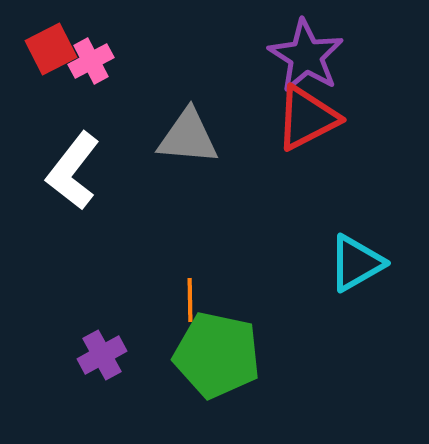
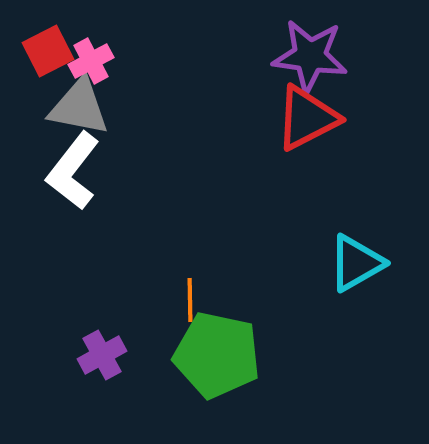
red square: moved 3 px left, 2 px down
purple star: moved 4 px right; rotated 24 degrees counterclockwise
gray triangle: moved 109 px left, 30 px up; rotated 6 degrees clockwise
